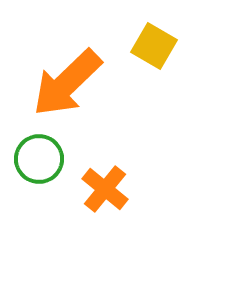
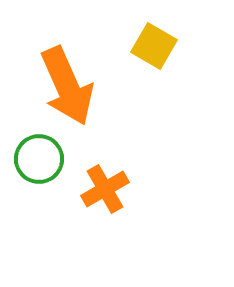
orange arrow: moved 3 px down; rotated 70 degrees counterclockwise
orange cross: rotated 21 degrees clockwise
